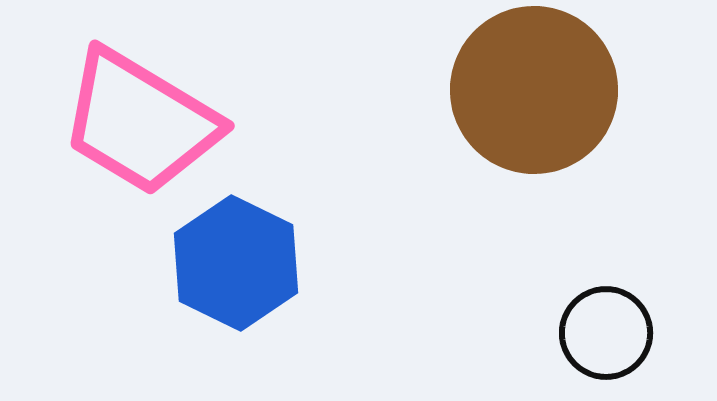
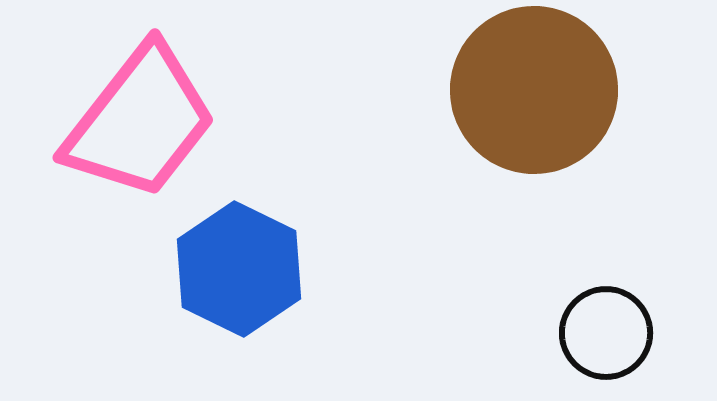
pink trapezoid: rotated 83 degrees counterclockwise
blue hexagon: moved 3 px right, 6 px down
